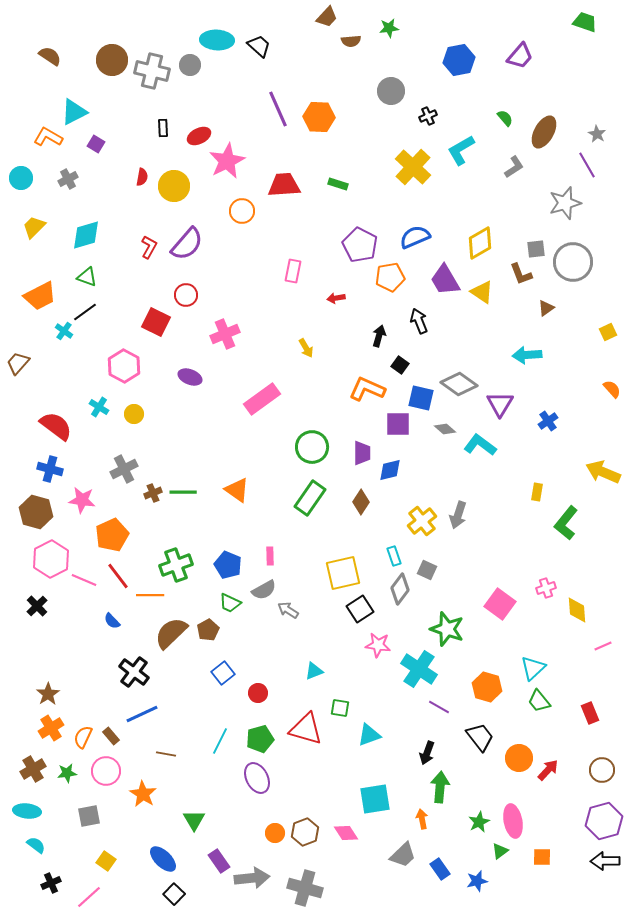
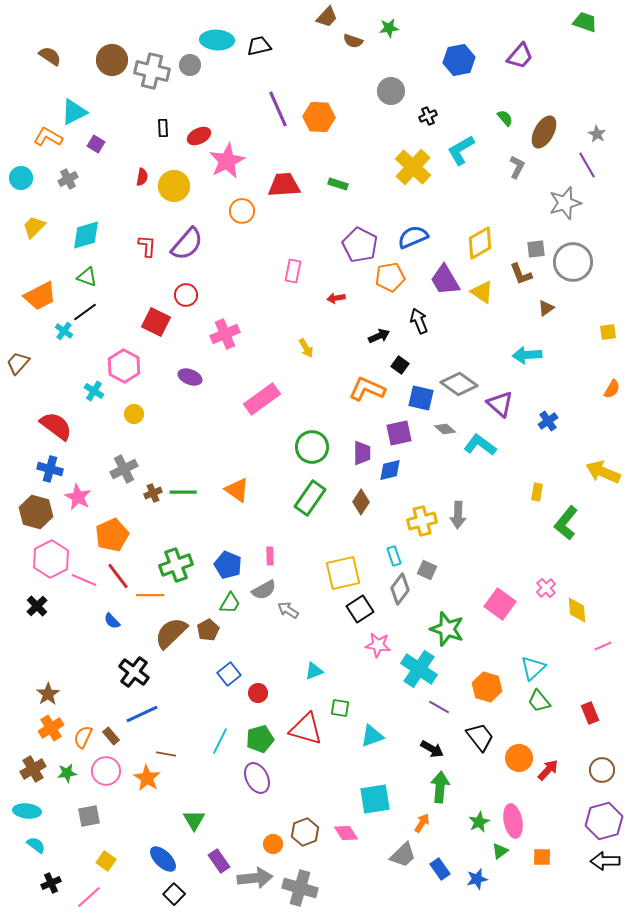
brown semicircle at (351, 41): moved 2 px right; rotated 24 degrees clockwise
black trapezoid at (259, 46): rotated 55 degrees counterclockwise
gray L-shape at (514, 167): moved 3 px right; rotated 30 degrees counterclockwise
blue semicircle at (415, 237): moved 2 px left
red L-shape at (149, 247): moved 2 px left, 1 px up; rotated 25 degrees counterclockwise
yellow square at (608, 332): rotated 18 degrees clockwise
black arrow at (379, 336): rotated 50 degrees clockwise
orange semicircle at (612, 389): rotated 72 degrees clockwise
purple triangle at (500, 404): rotated 20 degrees counterclockwise
cyan cross at (99, 407): moved 5 px left, 16 px up
purple square at (398, 424): moved 1 px right, 9 px down; rotated 12 degrees counterclockwise
pink star at (82, 500): moved 4 px left, 3 px up; rotated 20 degrees clockwise
gray arrow at (458, 515): rotated 16 degrees counterclockwise
yellow cross at (422, 521): rotated 24 degrees clockwise
pink cross at (546, 588): rotated 24 degrees counterclockwise
green trapezoid at (230, 603): rotated 85 degrees counterclockwise
blue square at (223, 673): moved 6 px right, 1 px down
cyan triangle at (369, 735): moved 3 px right, 1 px down
black arrow at (427, 753): moved 5 px right, 4 px up; rotated 80 degrees counterclockwise
orange star at (143, 794): moved 4 px right, 16 px up
orange arrow at (422, 819): moved 4 px down; rotated 42 degrees clockwise
orange circle at (275, 833): moved 2 px left, 11 px down
gray arrow at (252, 878): moved 3 px right
blue star at (477, 881): moved 2 px up
gray cross at (305, 888): moved 5 px left
